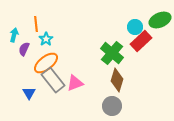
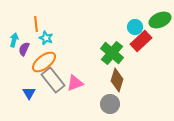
cyan arrow: moved 5 px down
cyan star: moved 1 px up; rotated 16 degrees counterclockwise
orange ellipse: moved 2 px left, 1 px up
gray circle: moved 2 px left, 2 px up
